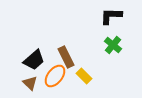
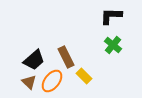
orange ellipse: moved 3 px left, 5 px down
brown triangle: moved 1 px left, 1 px up
